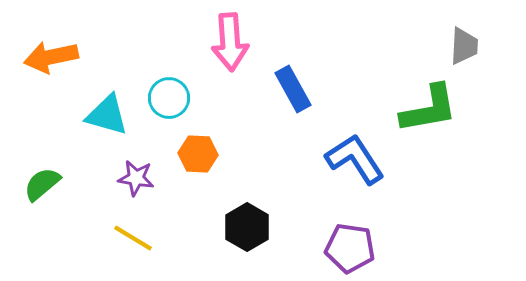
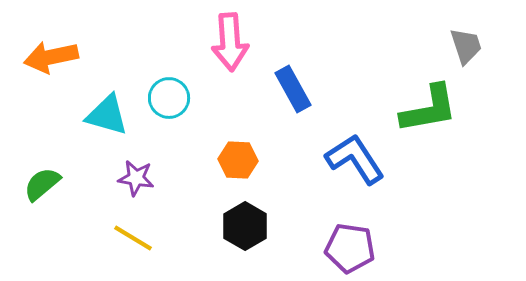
gray trapezoid: moved 2 px right; rotated 21 degrees counterclockwise
orange hexagon: moved 40 px right, 6 px down
black hexagon: moved 2 px left, 1 px up
